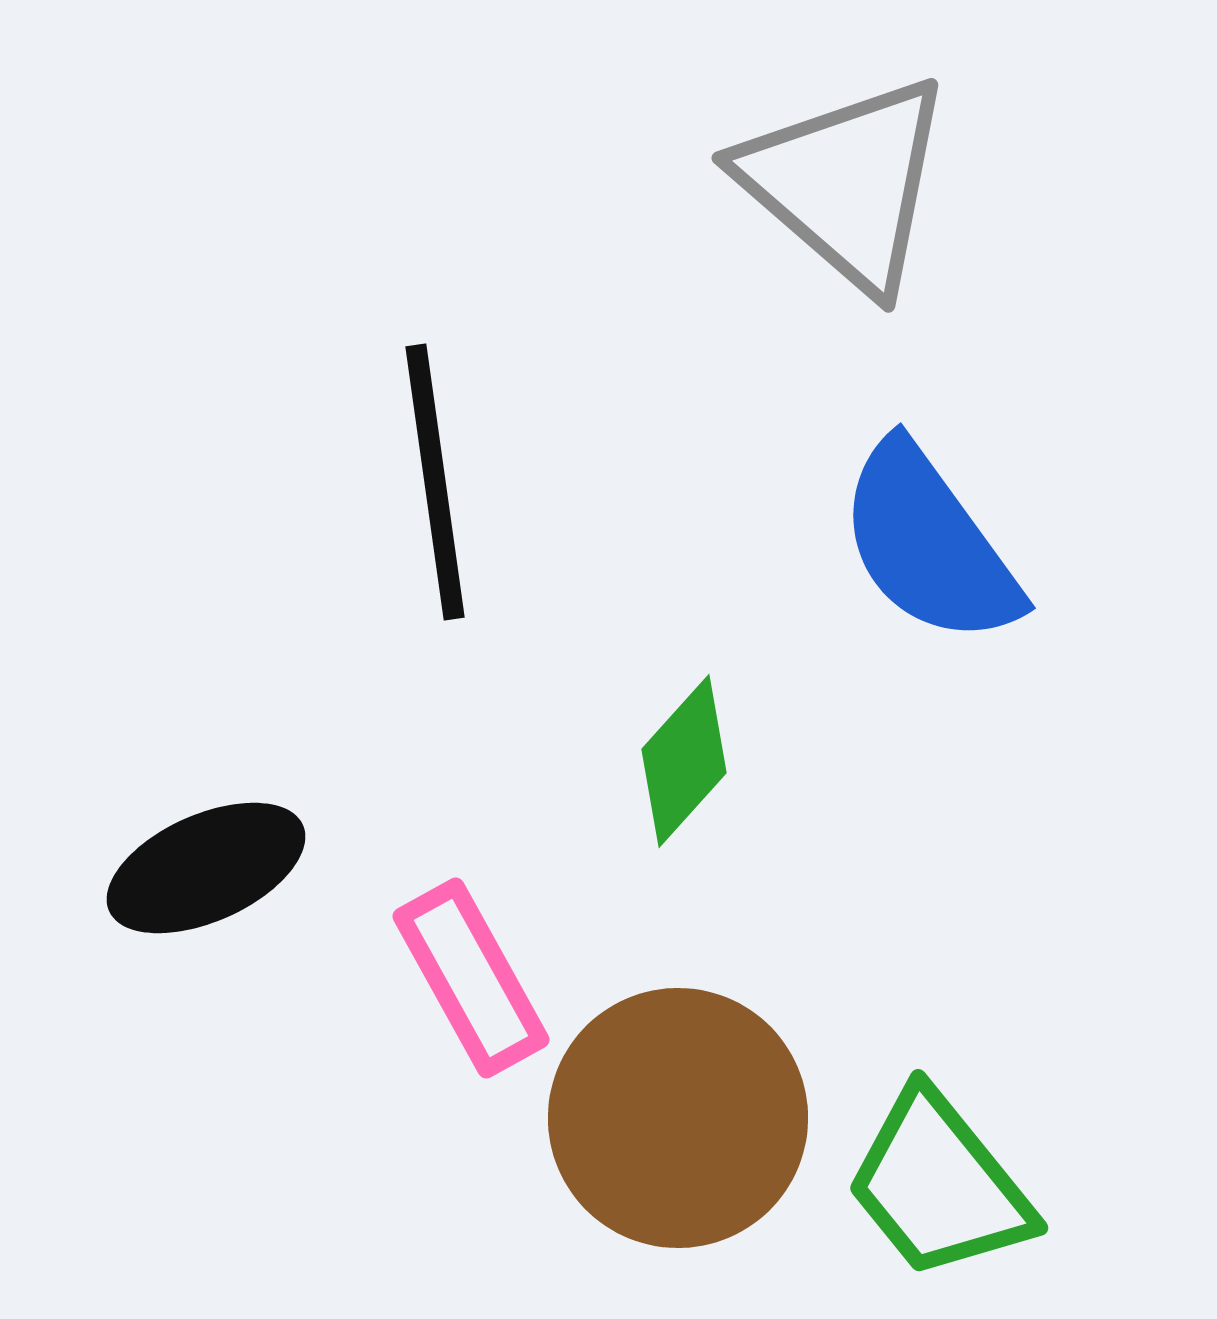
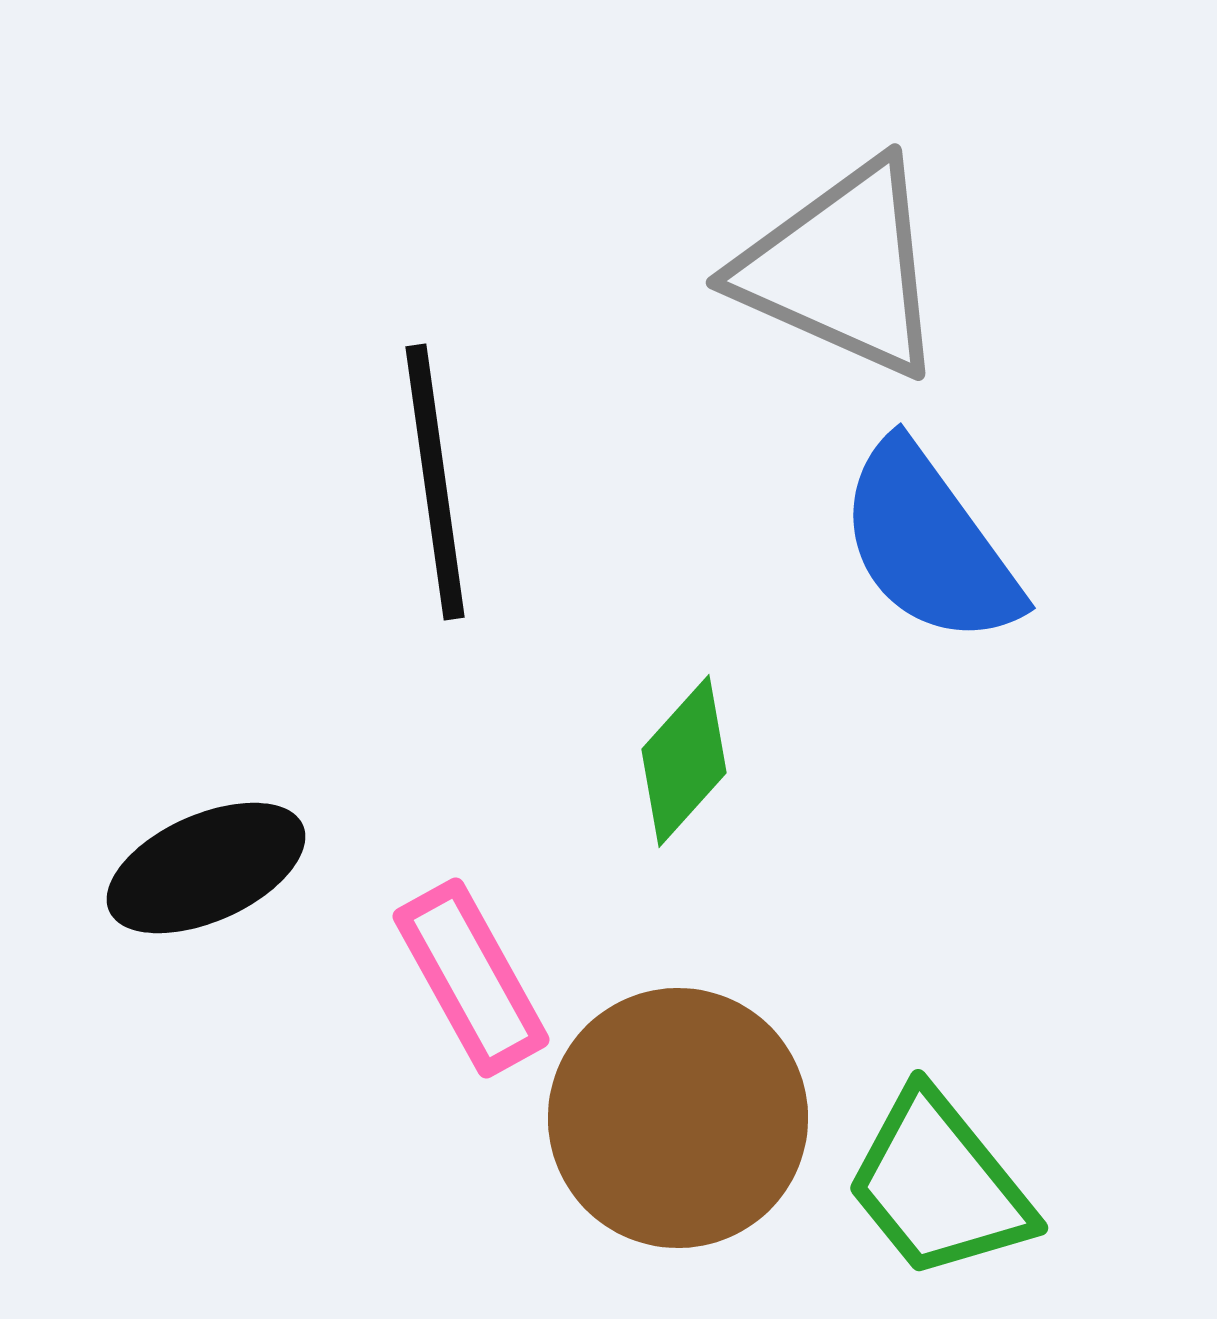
gray triangle: moved 4 px left, 86 px down; rotated 17 degrees counterclockwise
